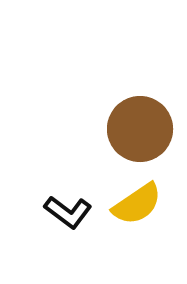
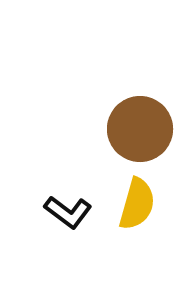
yellow semicircle: rotated 40 degrees counterclockwise
